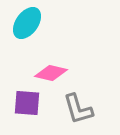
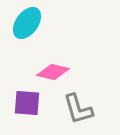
pink diamond: moved 2 px right, 1 px up
